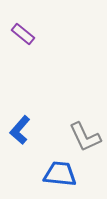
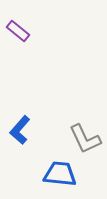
purple rectangle: moved 5 px left, 3 px up
gray L-shape: moved 2 px down
